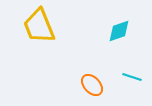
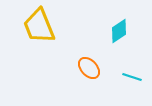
cyan diamond: rotated 15 degrees counterclockwise
orange ellipse: moved 3 px left, 17 px up
